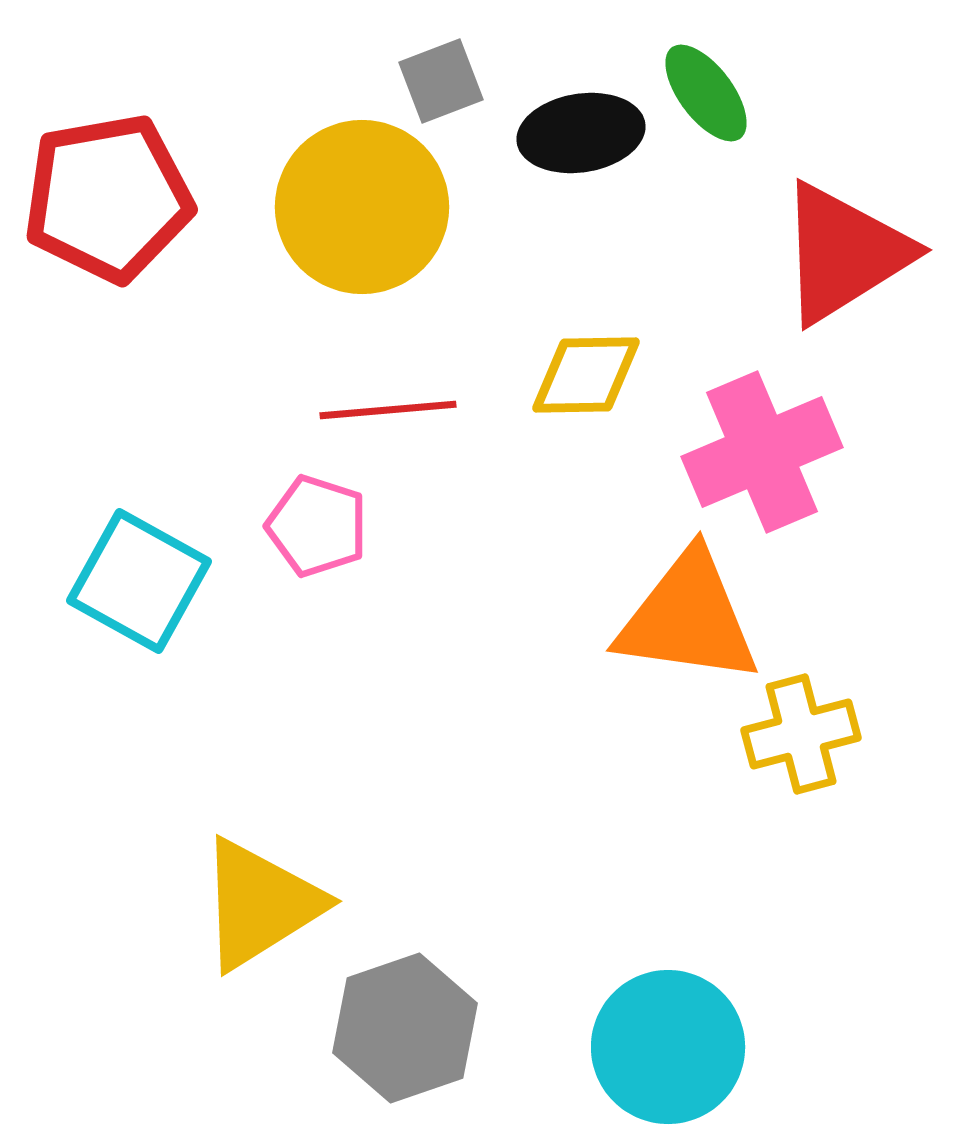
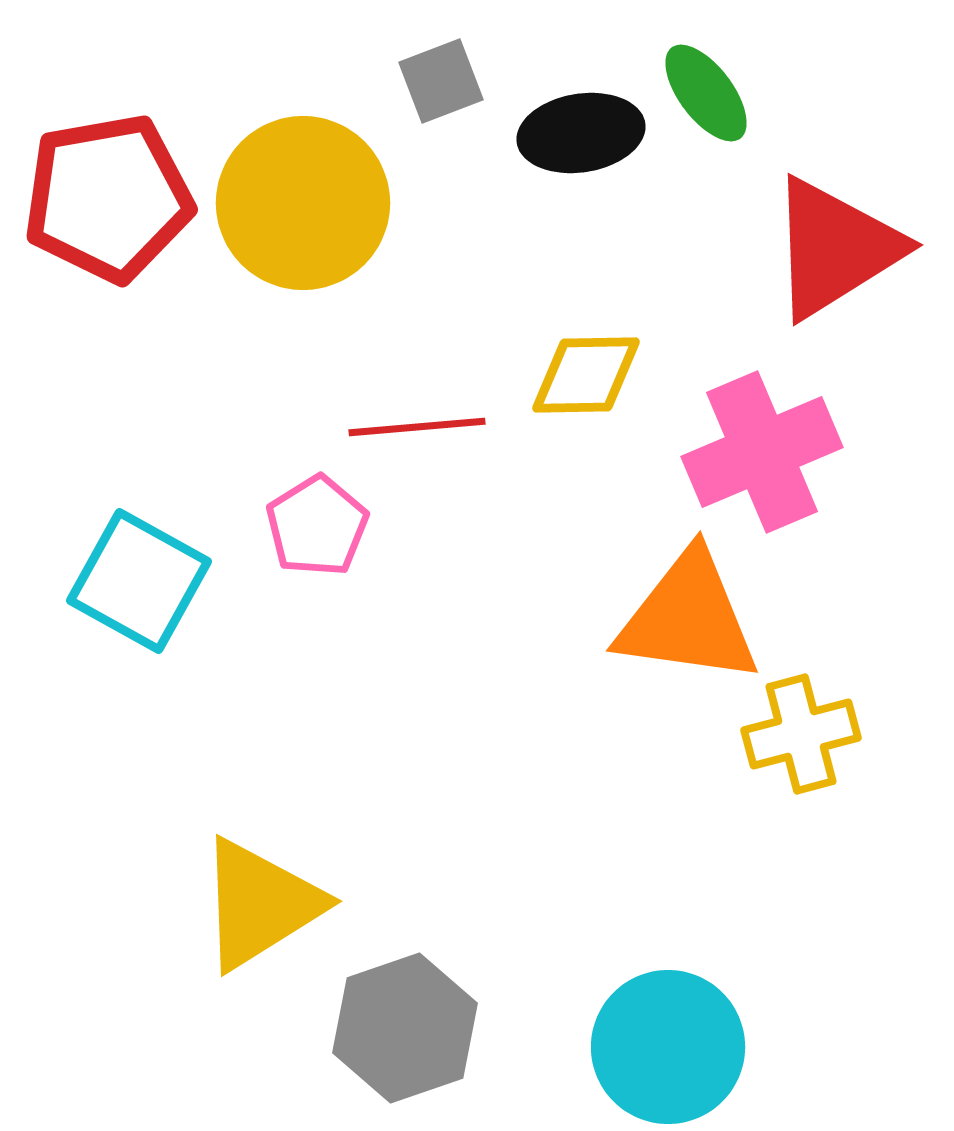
yellow circle: moved 59 px left, 4 px up
red triangle: moved 9 px left, 5 px up
red line: moved 29 px right, 17 px down
pink pentagon: rotated 22 degrees clockwise
